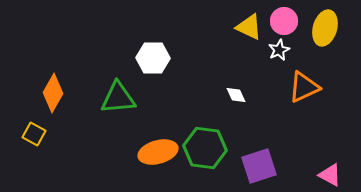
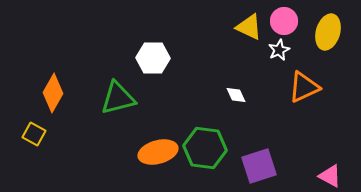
yellow ellipse: moved 3 px right, 4 px down
green triangle: rotated 9 degrees counterclockwise
pink triangle: moved 1 px down
